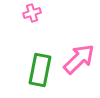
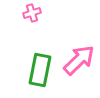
pink arrow: moved 1 px down
